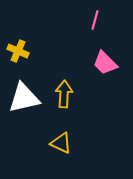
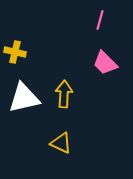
pink line: moved 5 px right
yellow cross: moved 3 px left, 1 px down; rotated 10 degrees counterclockwise
